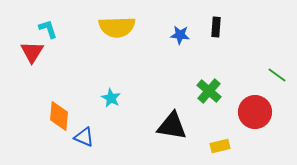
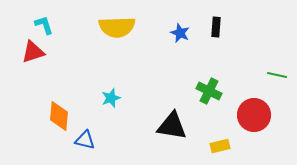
cyan L-shape: moved 4 px left, 4 px up
blue star: moved 2 px up; rotated 18 degrees clockwise
red triangle: moved 1 px right; rotated 40 degrees clockwise
green line: rotated 24 degrees counterclockwise
green cross: rotated 15 degrees counterclockwise
cyan star: rotated 24 degrees clockwise
red circle: moved 1 px left, 3 px down
blue triangle: moved 1 px right, 3 px down; rotated 10 degrees counterclockwise
